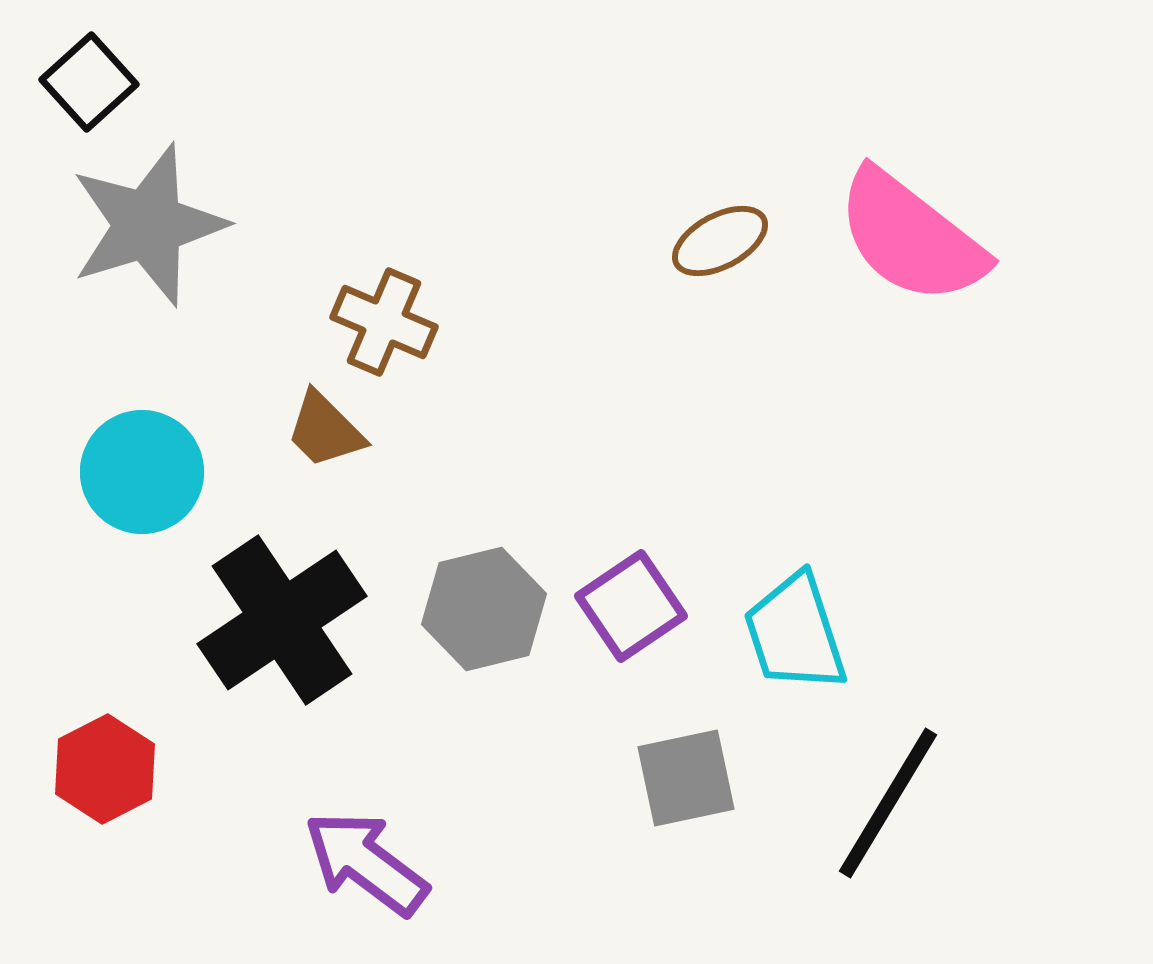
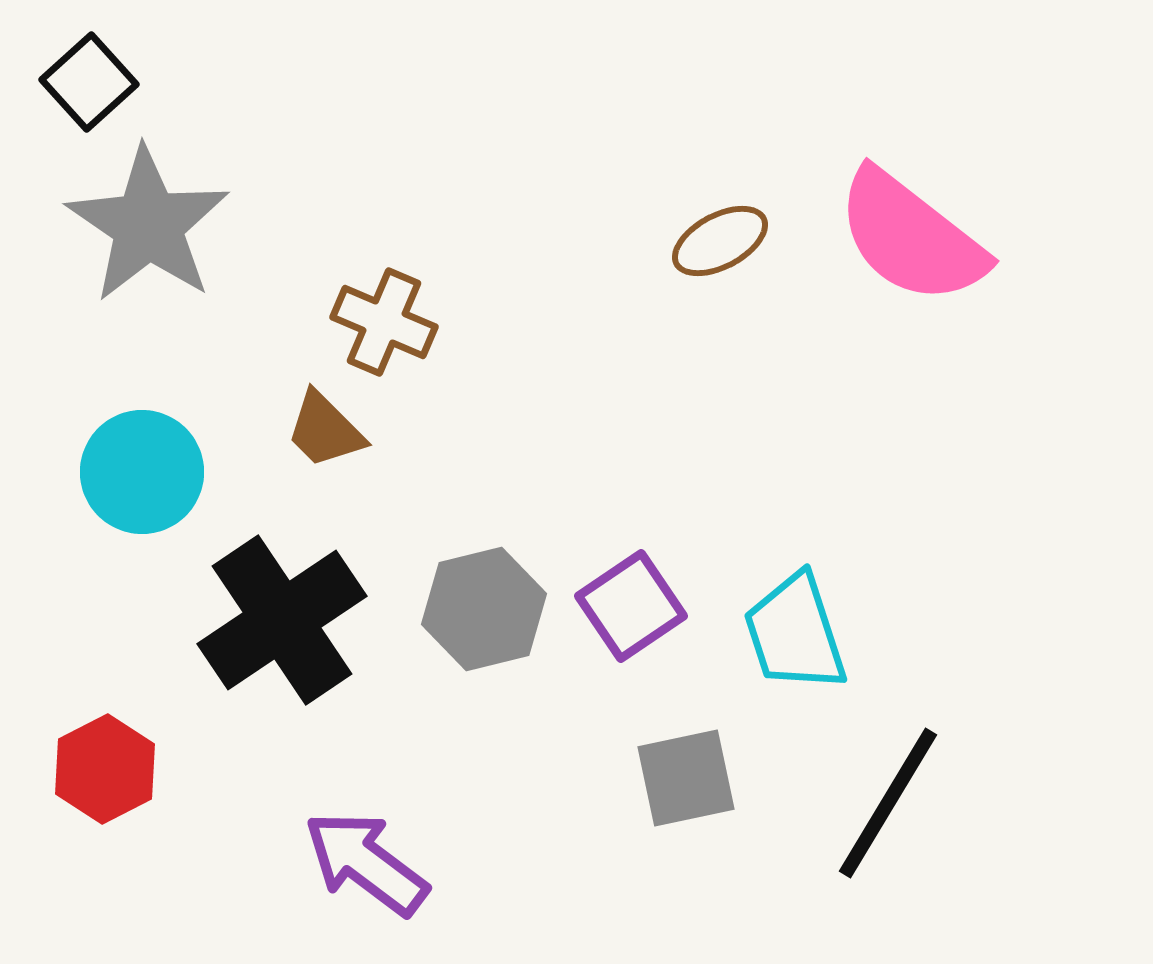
gray star: rotated 21 degrees counterclockwise
